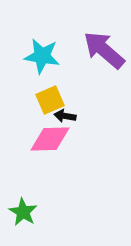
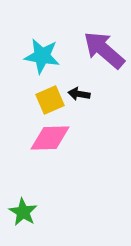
black arrow: moved 14 px right, 22 px up
pink diamond: moved 1 px up
